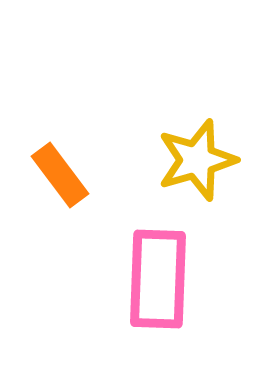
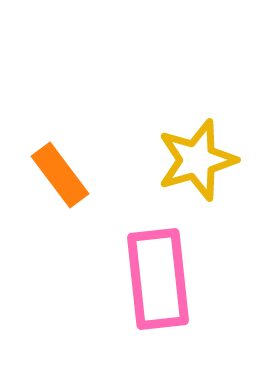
pink rectangle: rotated 8 degrees counterclockwise
